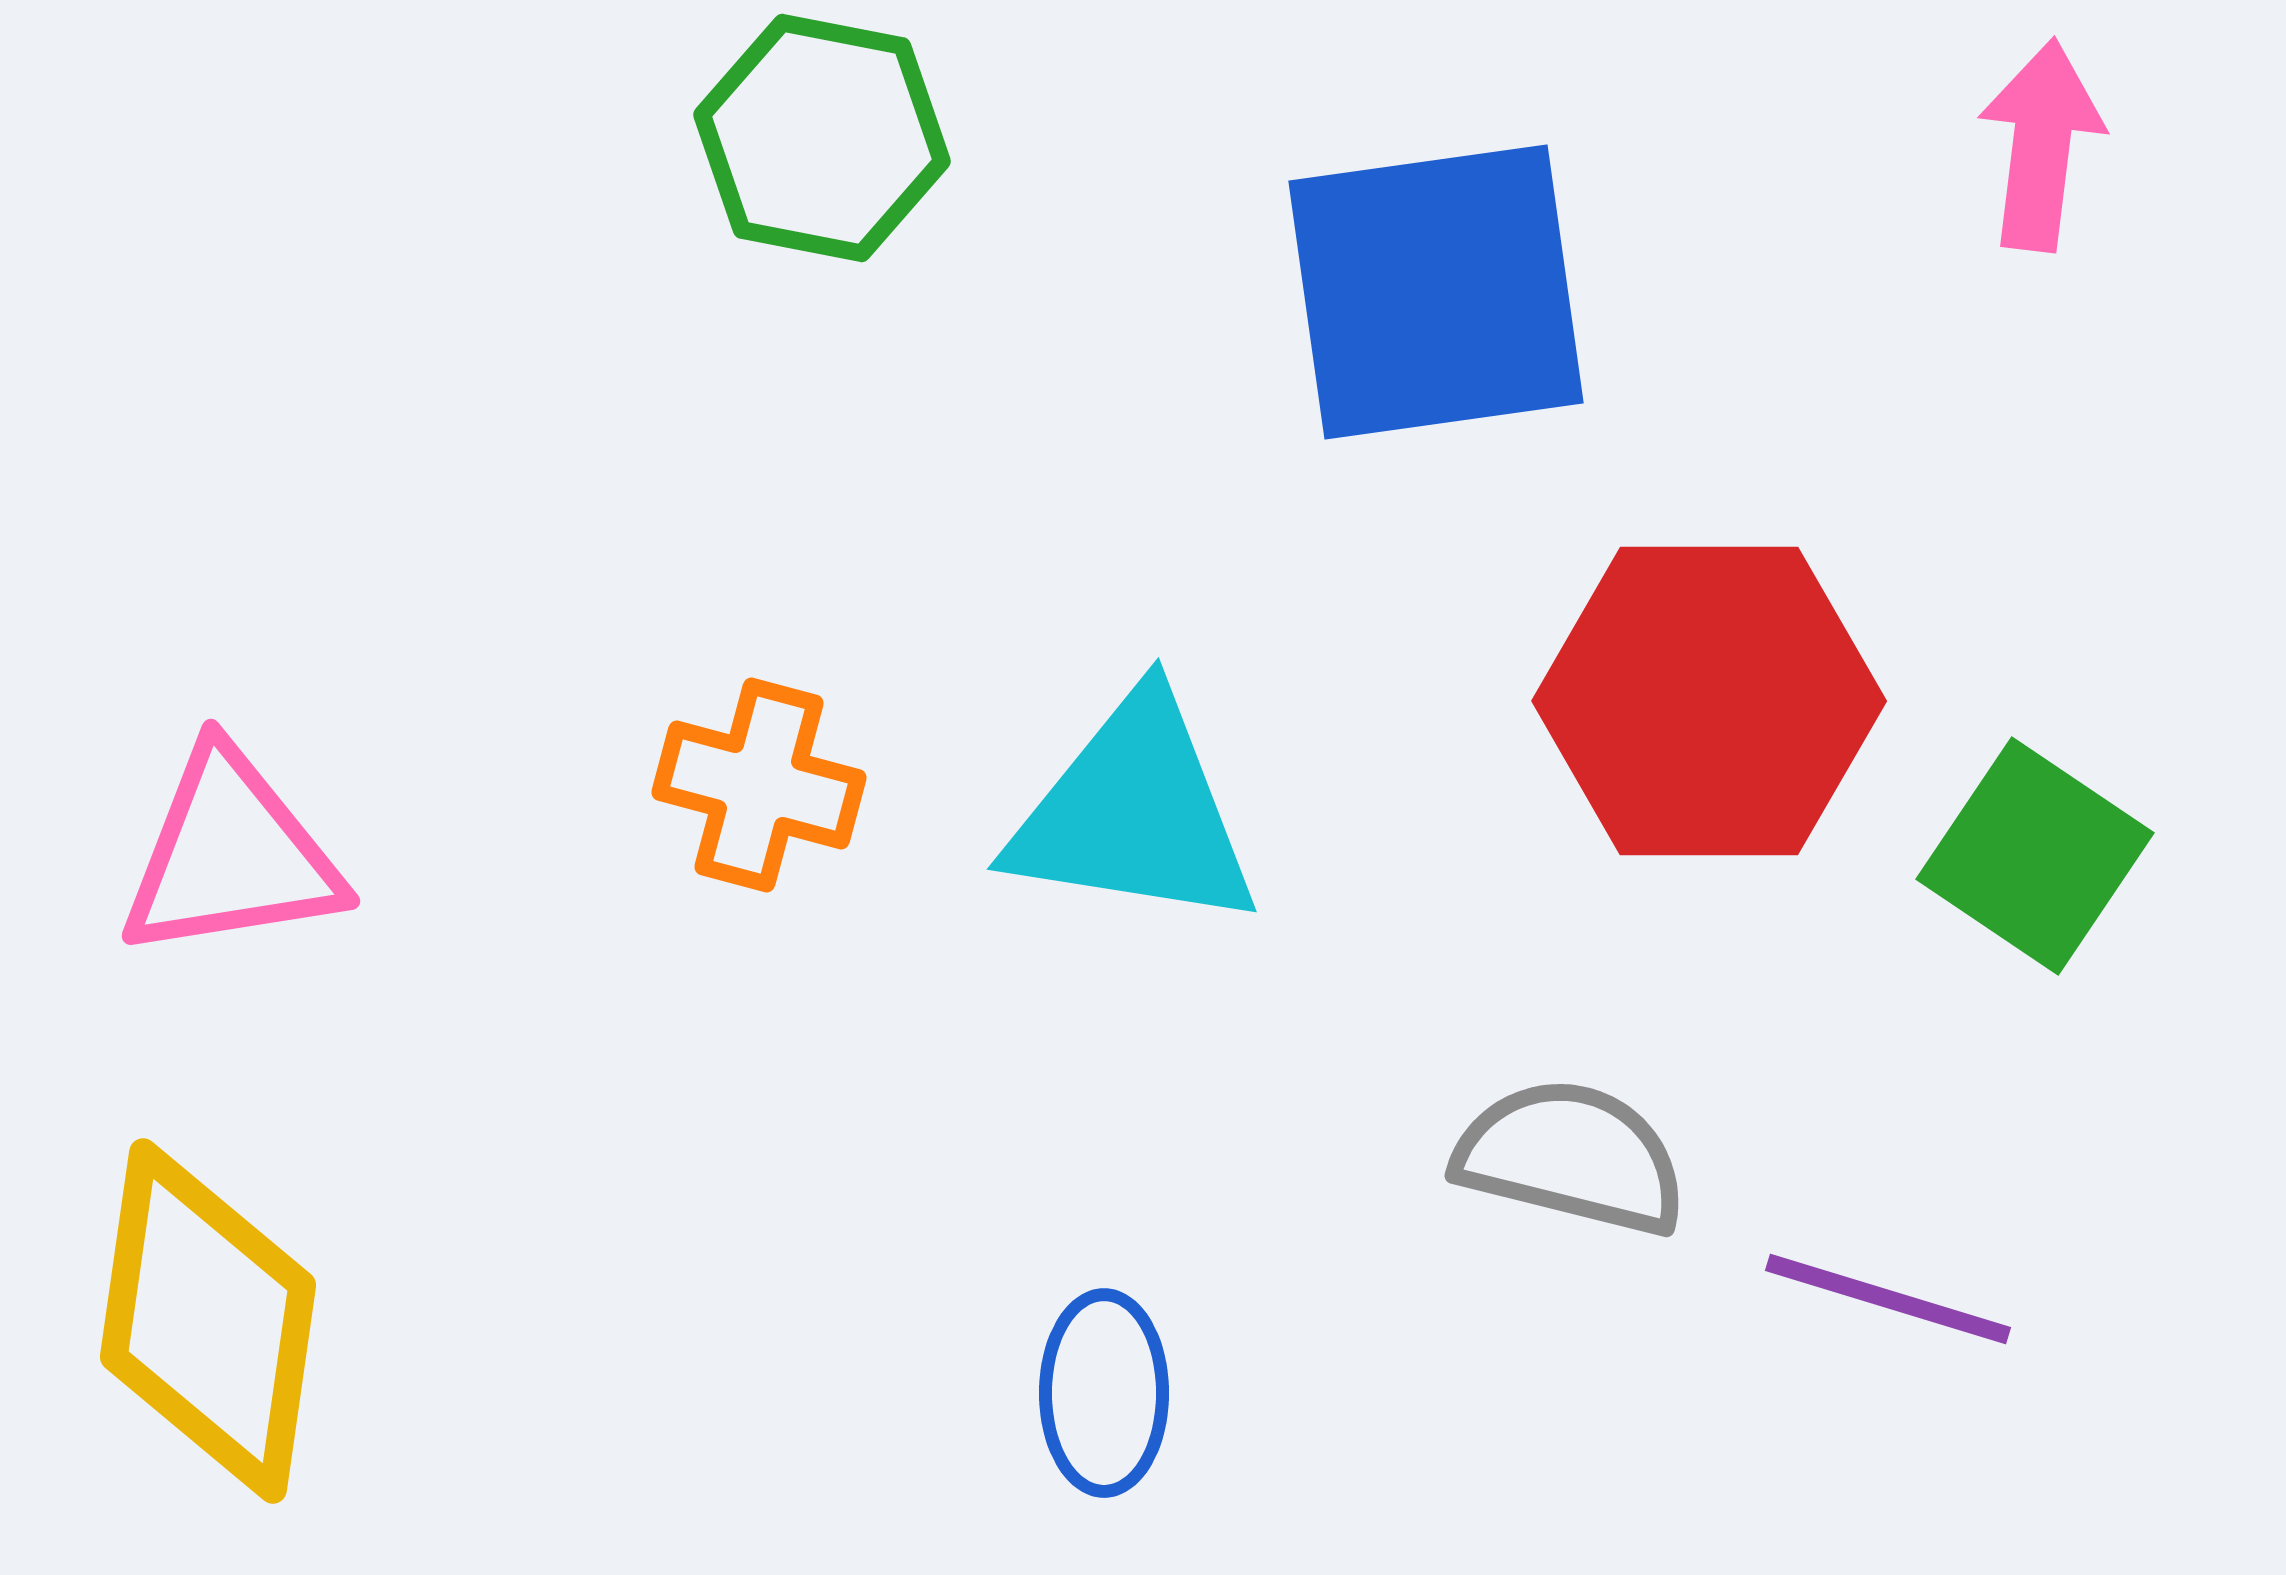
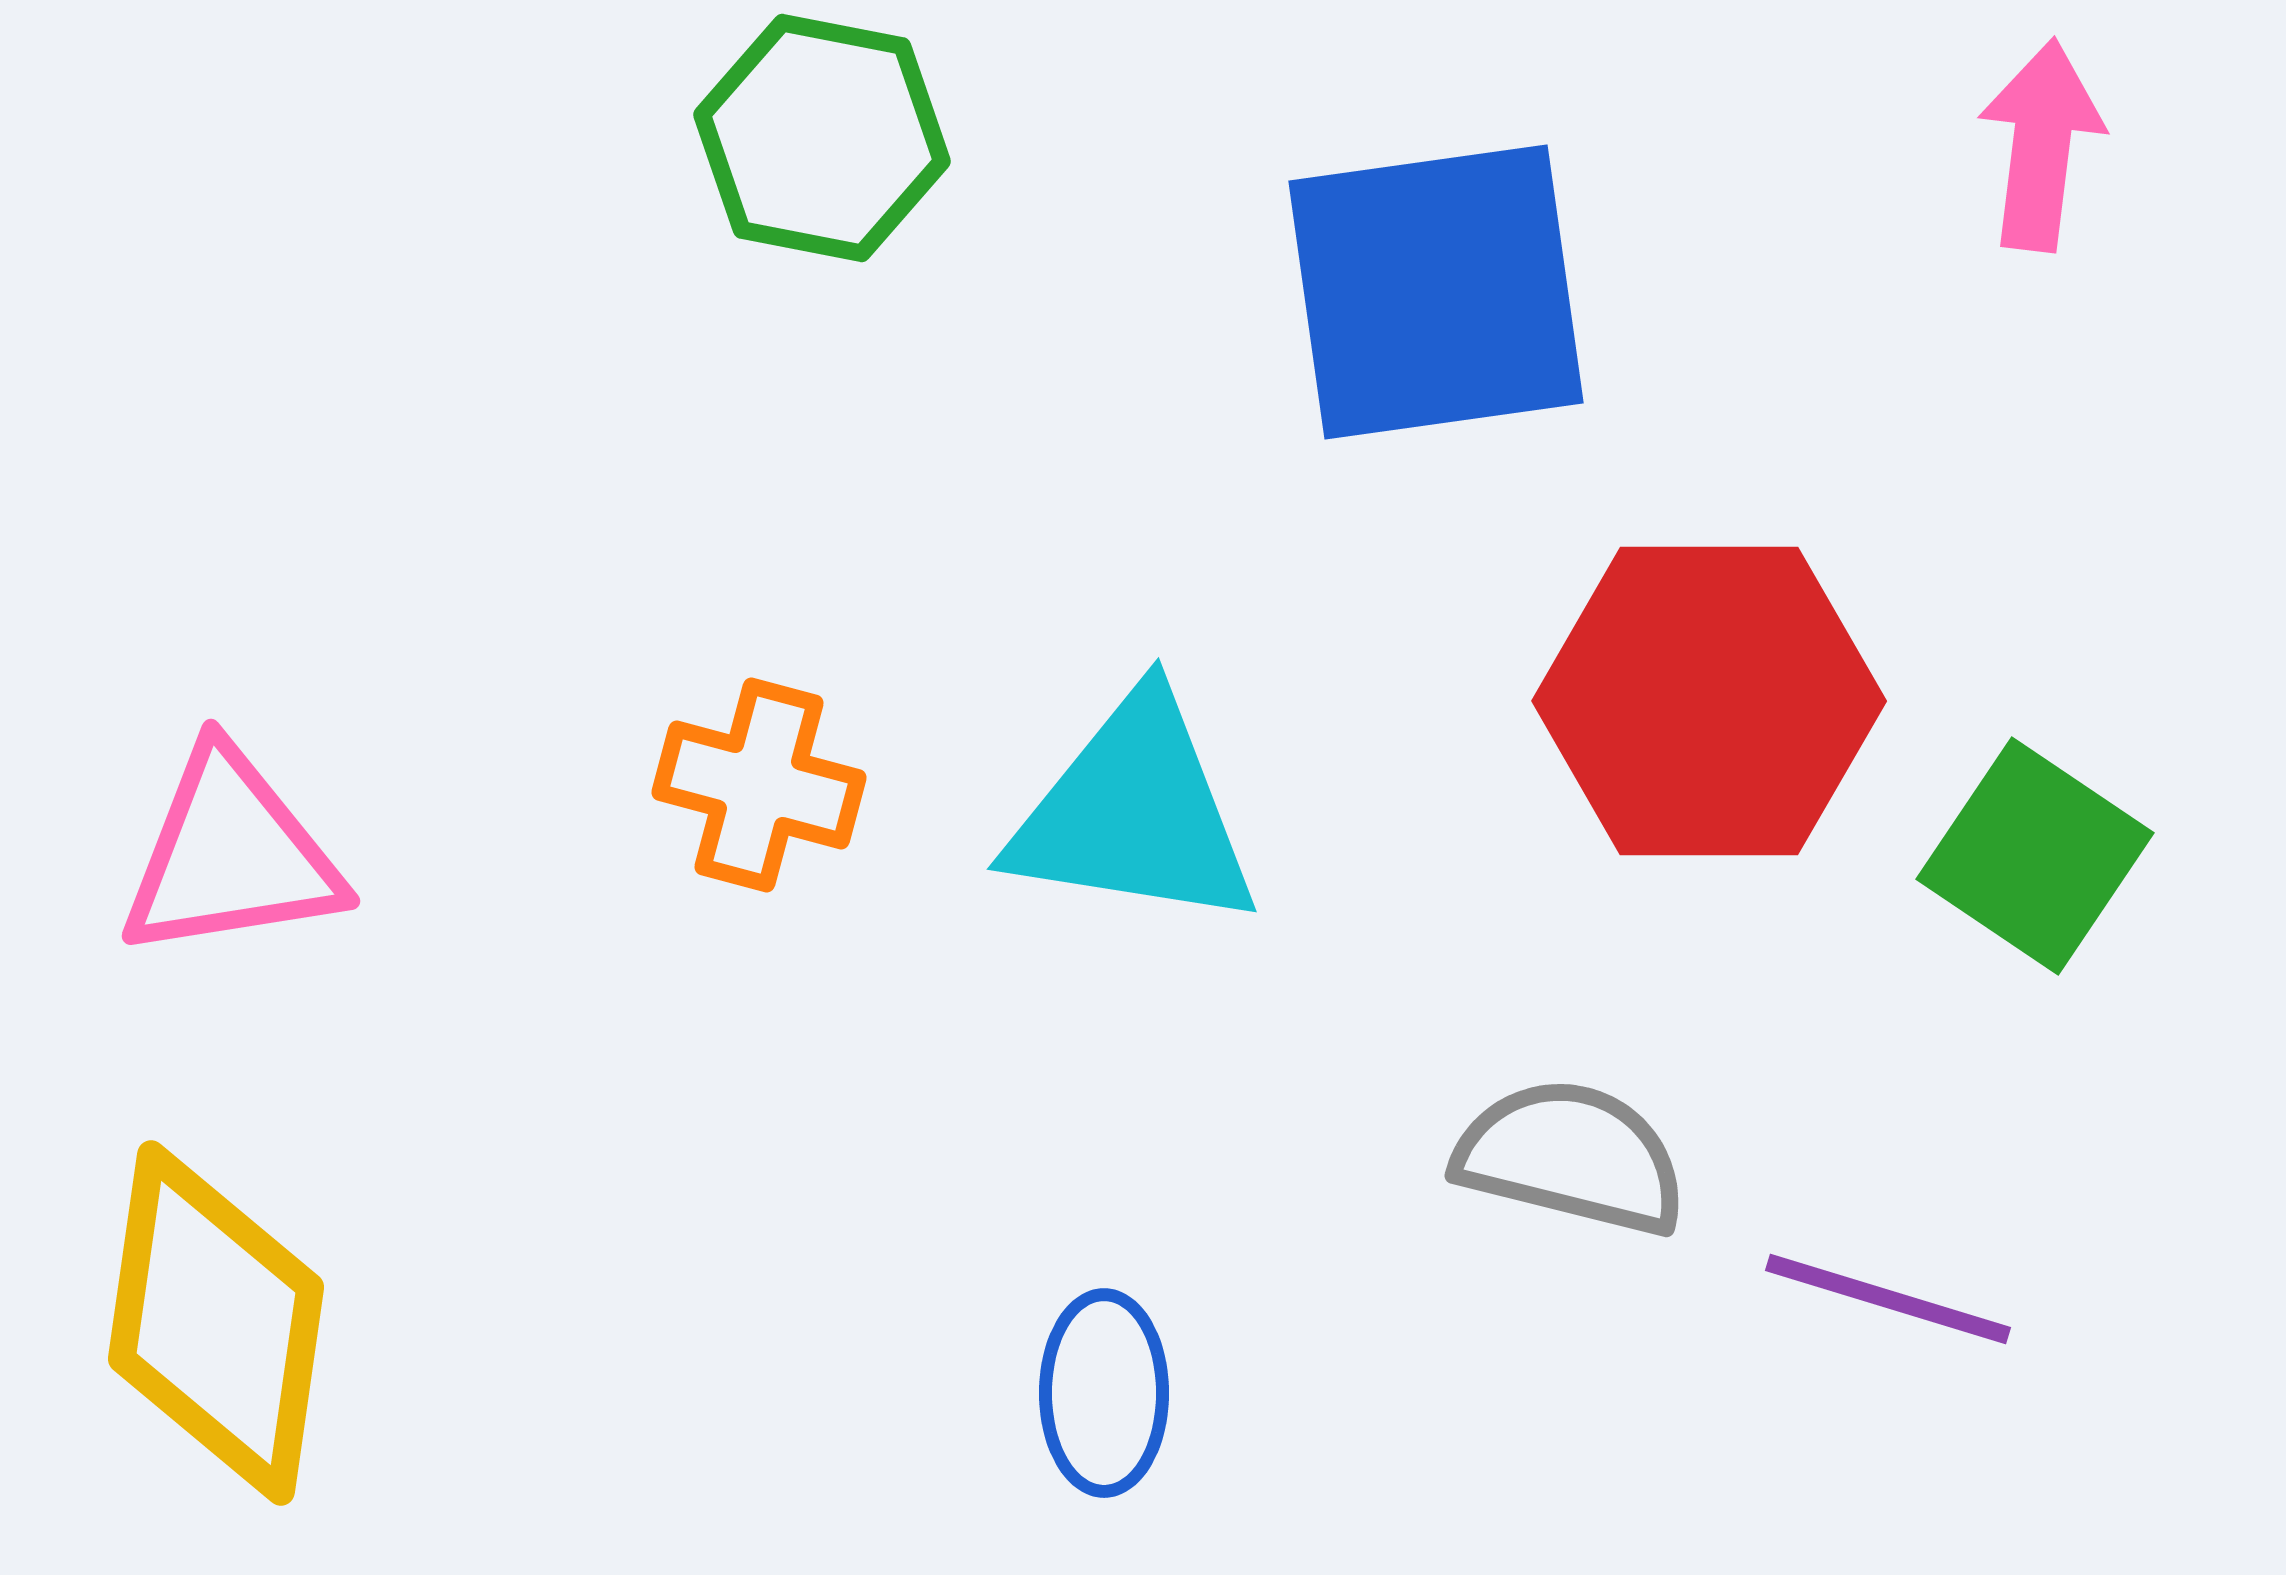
yellow diamond: moved 8 px right, 2 px down
